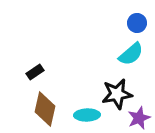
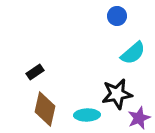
blue circle: moved 20 px left, 7 px up
cyan semicircle: moved 2 px right, 1 px up
